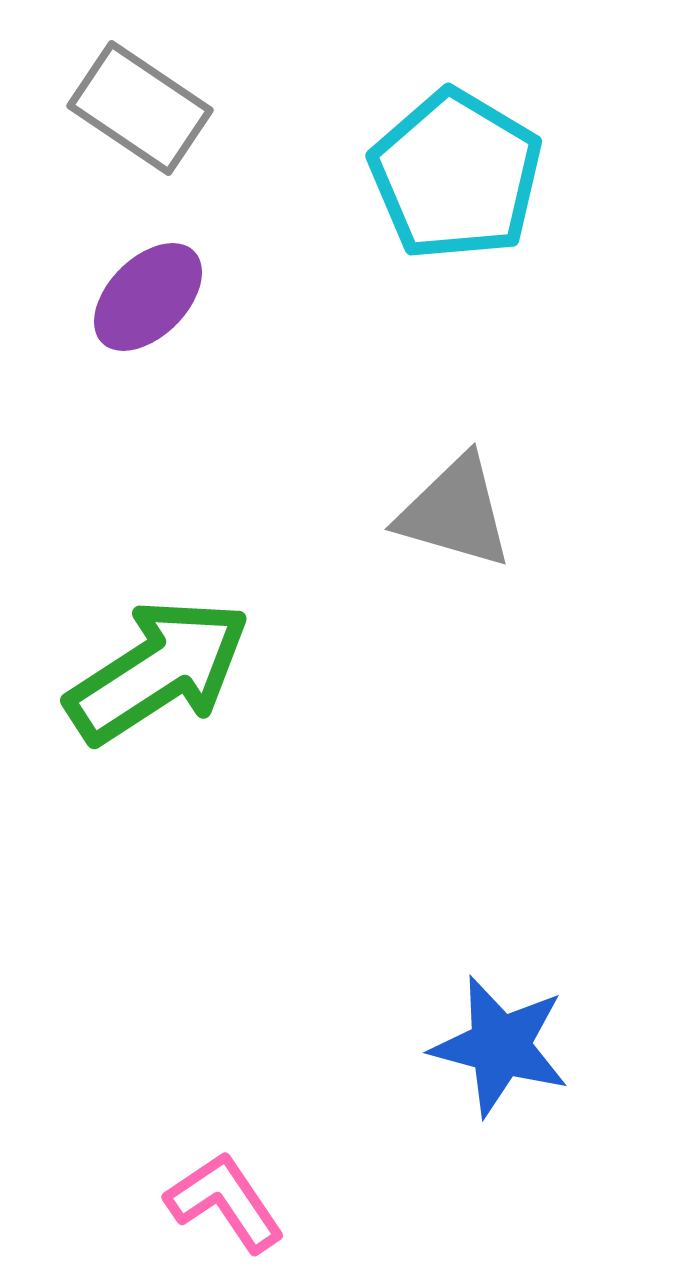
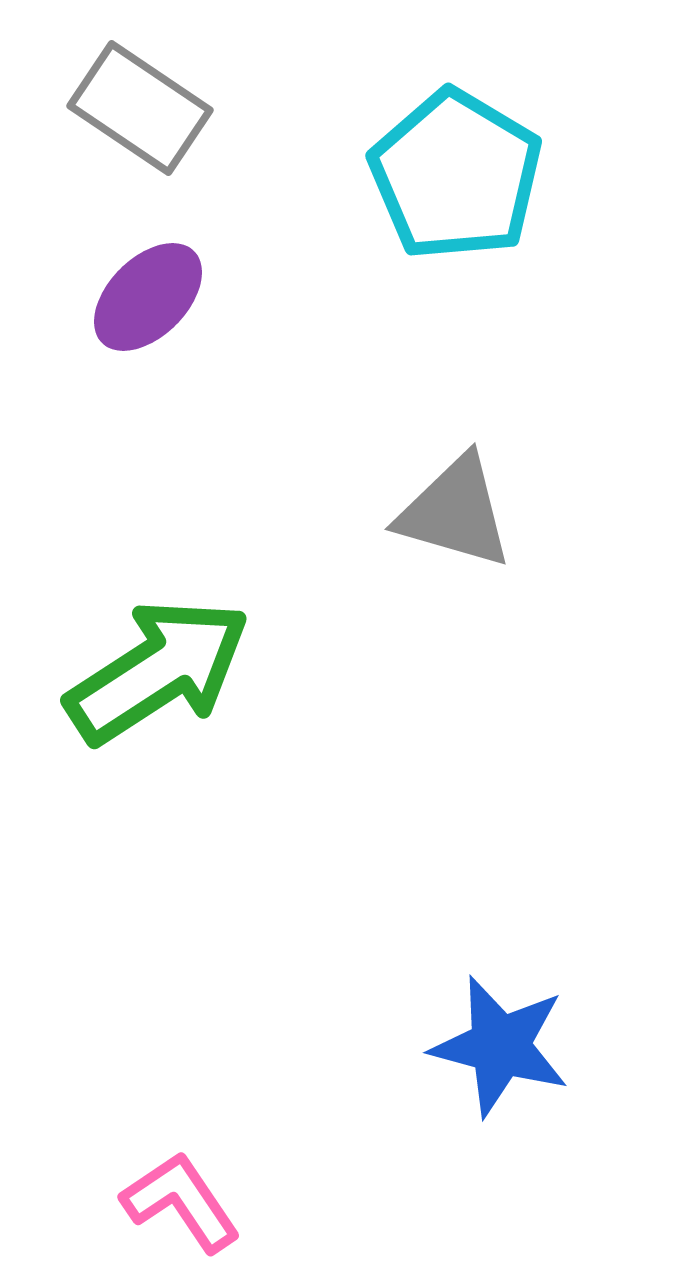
pink L-shape: moved 44 px left
